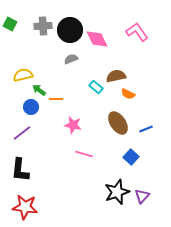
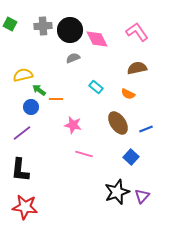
gray semicircle: moved 2 px right, 1 px up
brown semicircle: moved 21 px right, 8 px up
